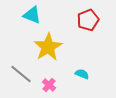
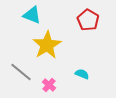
red pentagon: rotated 20 degrees counterclockwise
yellow star: moved 1 px left, 2 px up
gray line: moved 2 px up
